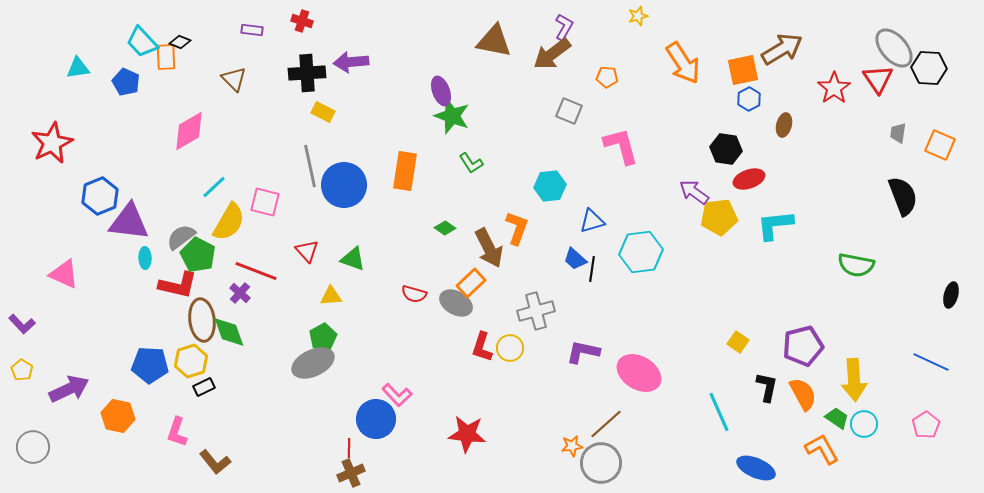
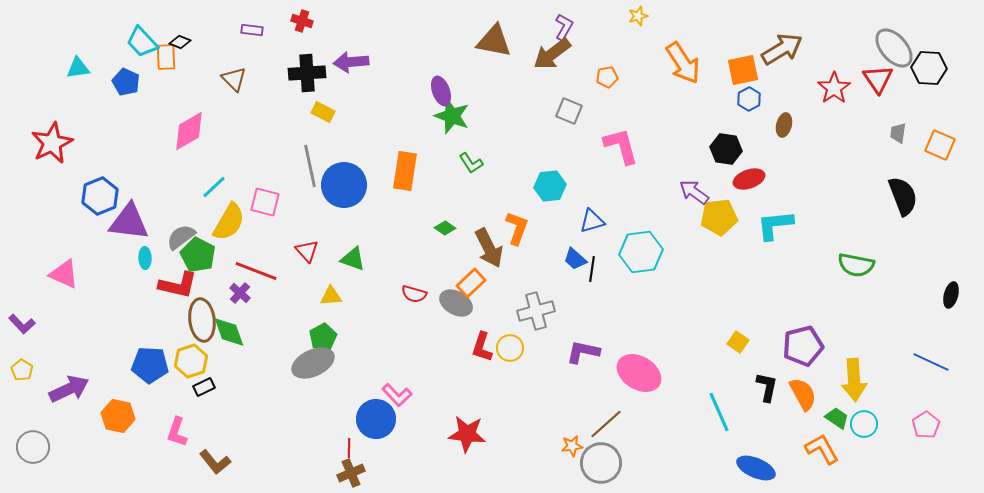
orange pentagon at (607, 77): rotated 15 degrees counterclockwise
